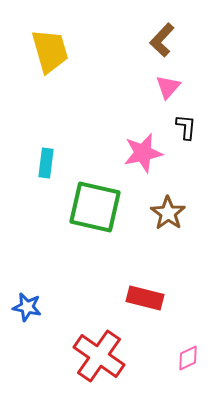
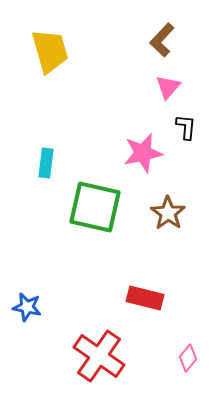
pink diamond: rotated 24 degrees counterclockwise
